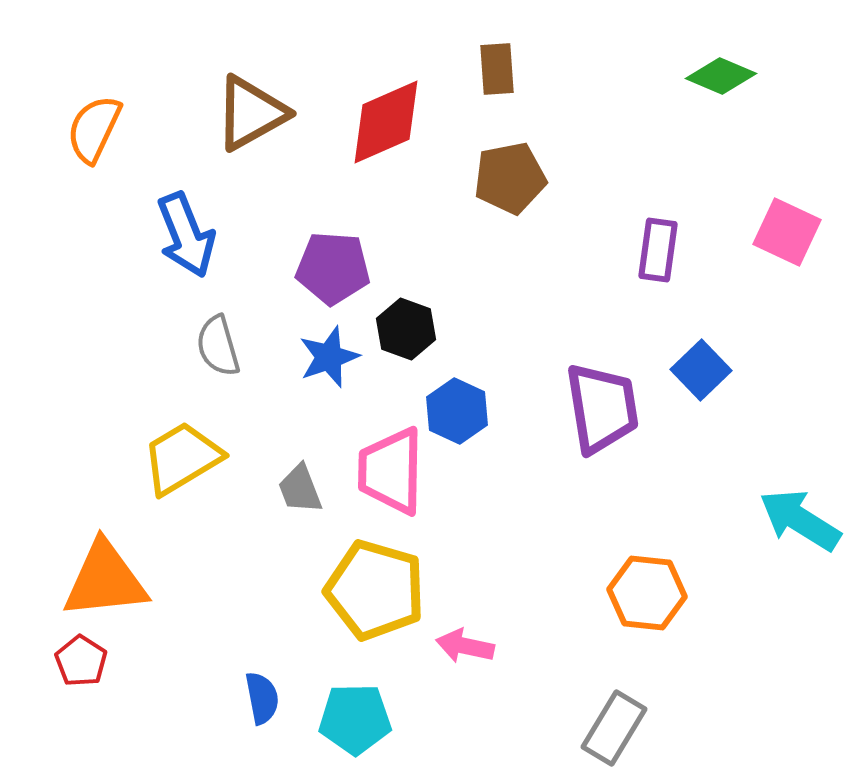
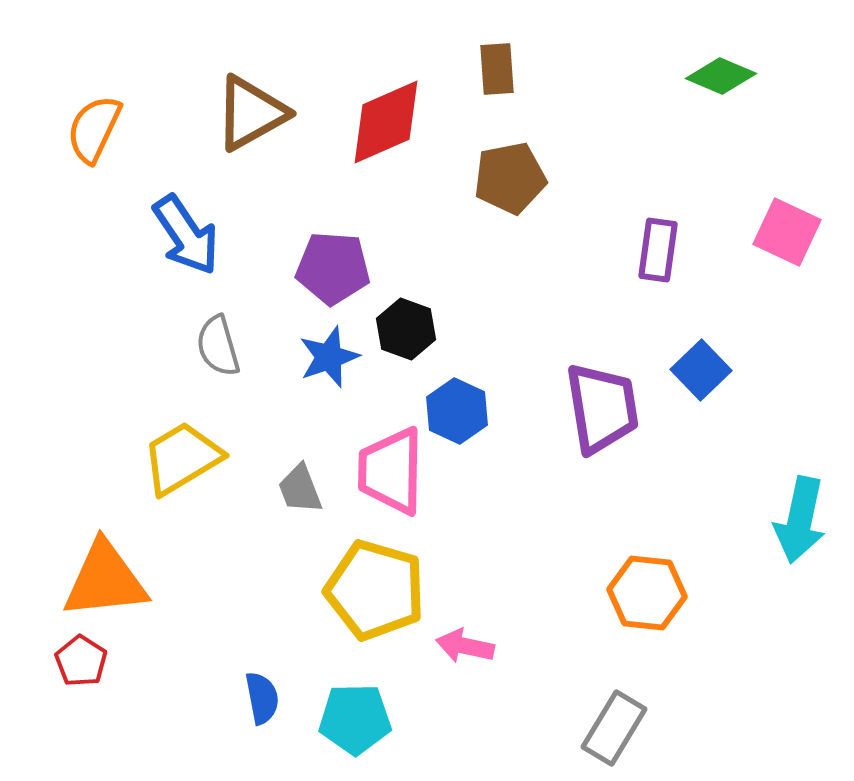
blue arrow: rotated 12 degrees counterclockwise
cyan arrow: rotated 110 degrees counterclockwise
